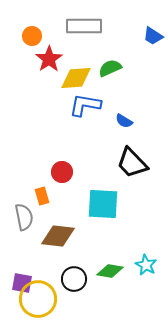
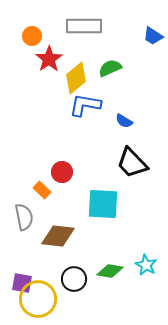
yellow diamond: rotated 36 degrees counterclockwise
orange rectangle: moved 6 px up; rotated 30 degrees counterclockwise
